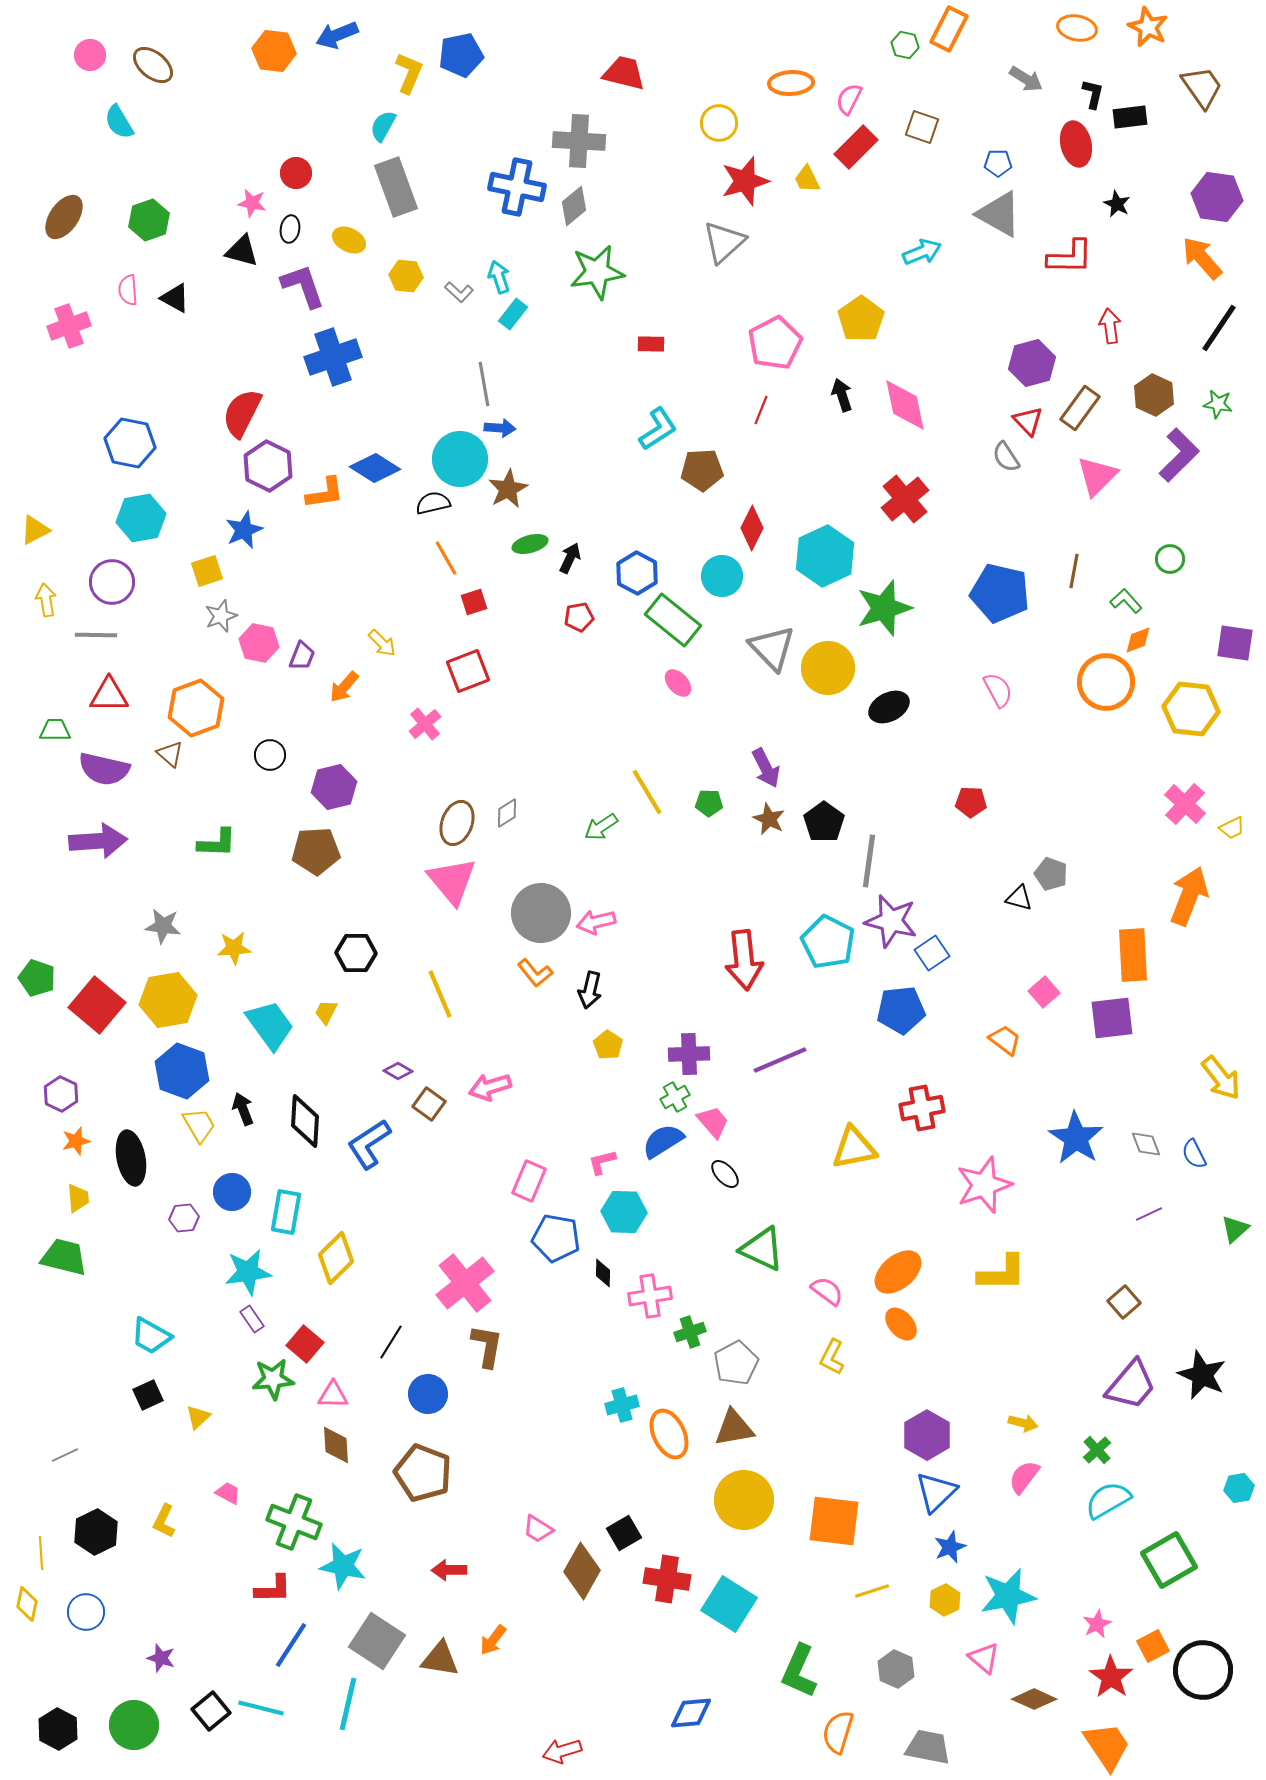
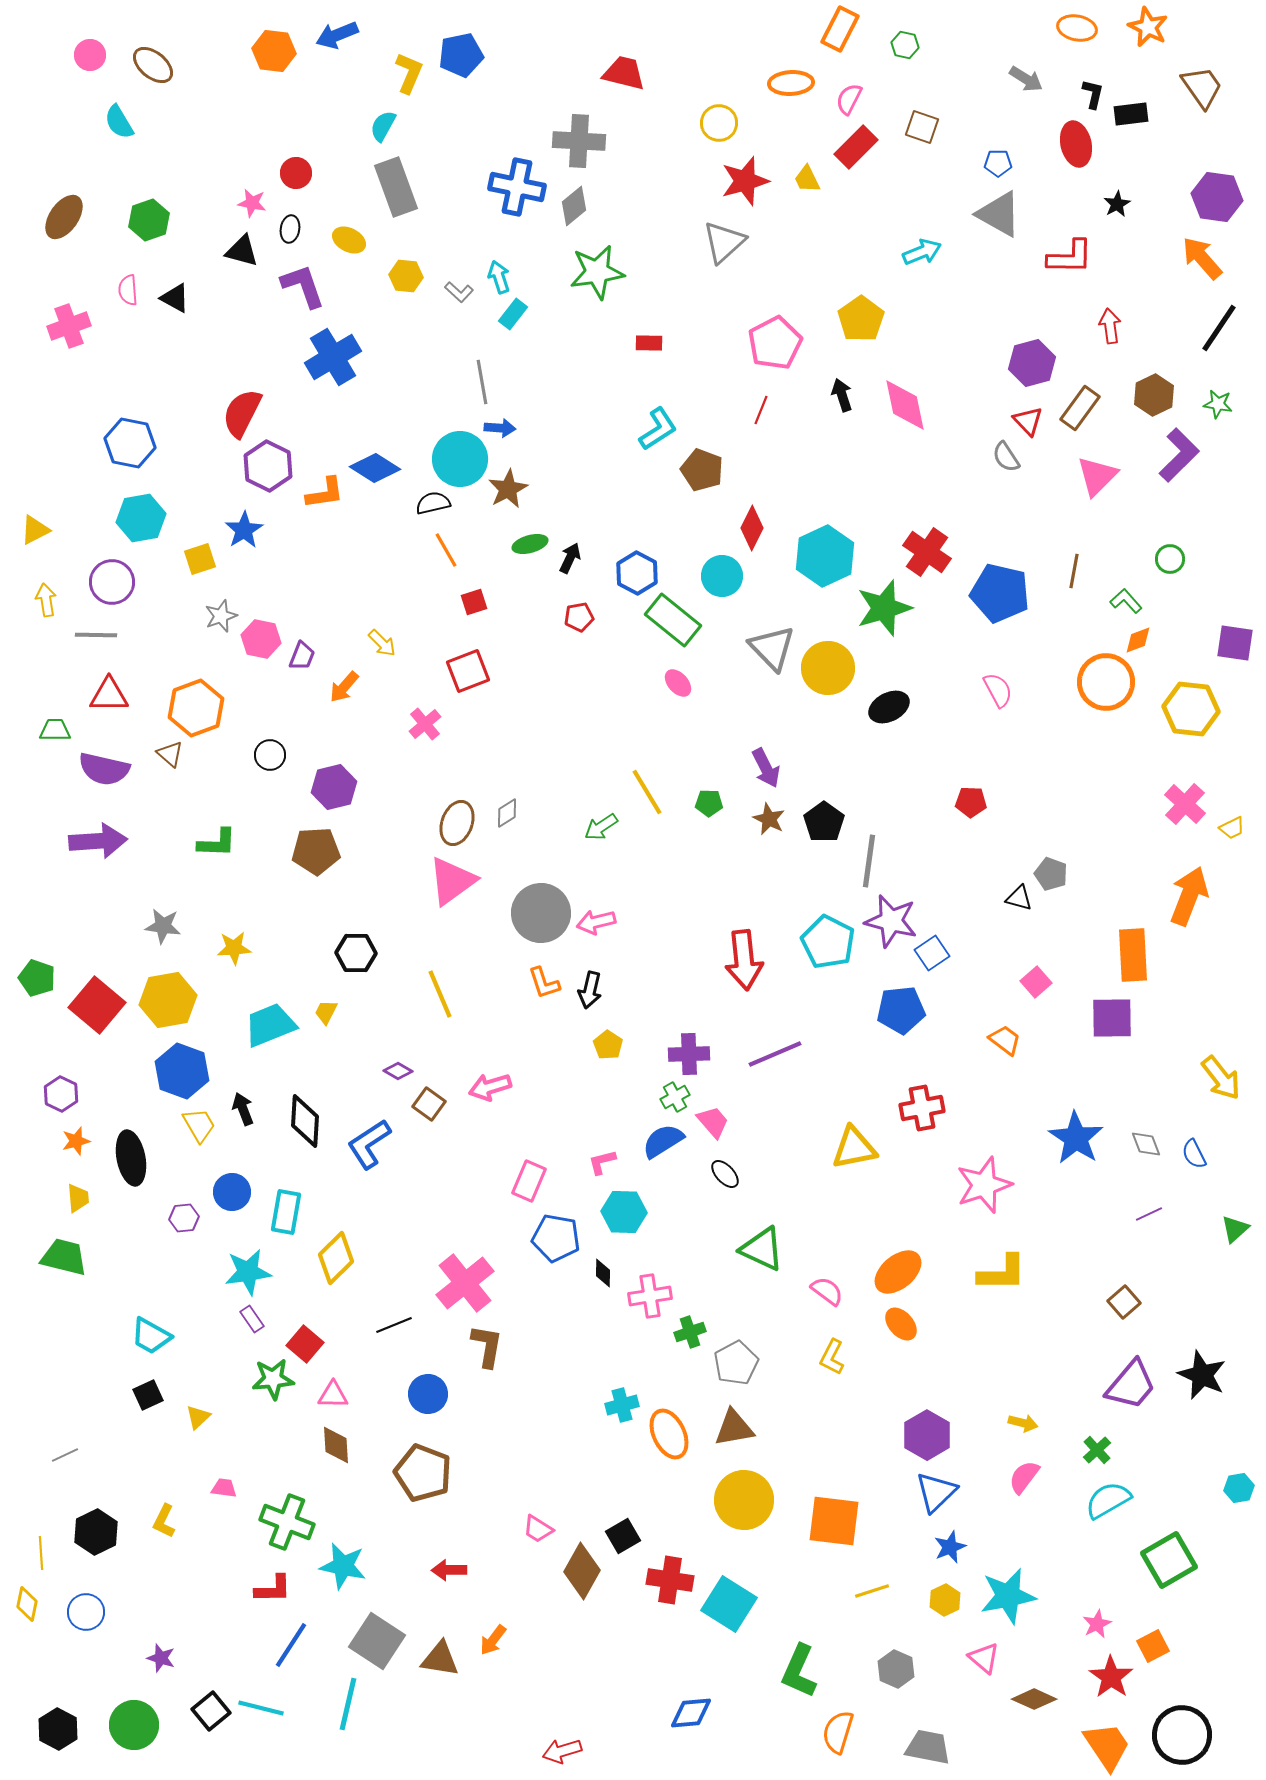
orange rectangle at (949, 29): moved 109 px left
black rectangle at (1130, 117): moved 1 px right, 3 px up
black star at (1117, 204): rotated 16 degrees clockwise
red rectangle at (651, 344): moved 2 px left, 1 px up
blue cross at (333, 357): rotated 12 degrees counterclockwise
gray line at (484, 384): moved 2 px left, 2 px up
brown hexagon at (1154, 395): rotated 9 degrees clockwise
brown pentagon at (702, 470): rotated 24 degrees clockwise
red cross at (905, 499): moved 22 px right, 53 px down; rotated 15 degrees counterclockwise
blue star at (244, 530): rotated 9 degrees counterclockwise
orange line at (446, 558): moved 8 px up
yellow square at (207, 571): moved 7 px left, 12 px up
pink hexagon at (259, 643): moved 2 px right, 4 px up
pink triangle at (452, 881): rotated 34 degrees clockwise
orange L-shape at (535, 973): moved 9 px right, 10 px down; rotated 21 degrees clockwise
pink square at (1044, 992): moved 8 px left, 10 px up
purple square at (1112, 1018): rotated 6 degrees clockwise
cyan trapezoid at (270, 1025): rotated 76 degrees counterclockwise
purple line at (780, 1060): moved 5 px left, 6 px up
black line at (391, 1342): moved 3 px right, 17 px up; rotated 36 degrees clockwise
pink trapezoid at (228, 1493): moved 4 px left, 5 px up; rotated 20 degrees counterclockwise
green cross at (294, 1522): moved 7 px left
black square at (624, 1533): moved 1 px left, 3 px down
red cross at (667, 1579): moved 3 px right, 1 px down
black circle at (1203, 1670): moved 21 px left, 65 px down
